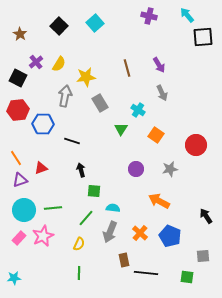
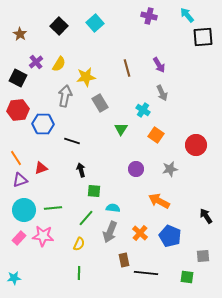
cyan cross at (138, 110): moved 5 px right
pink star at (43, 236): rotated 30 degrees clockwise
